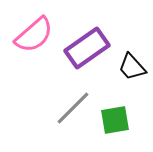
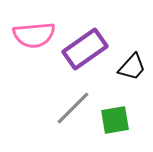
pink semicircle: rotated 36 degrees clockwise
purple rectangle: moved 2 px left, 1 px down
black trapezoid: rotated 96 degrees counterclockwise
